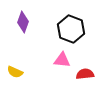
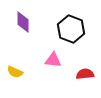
purple diamond: rotated 20 degrees counterclockwise
pink triangle: moved 9 px left
